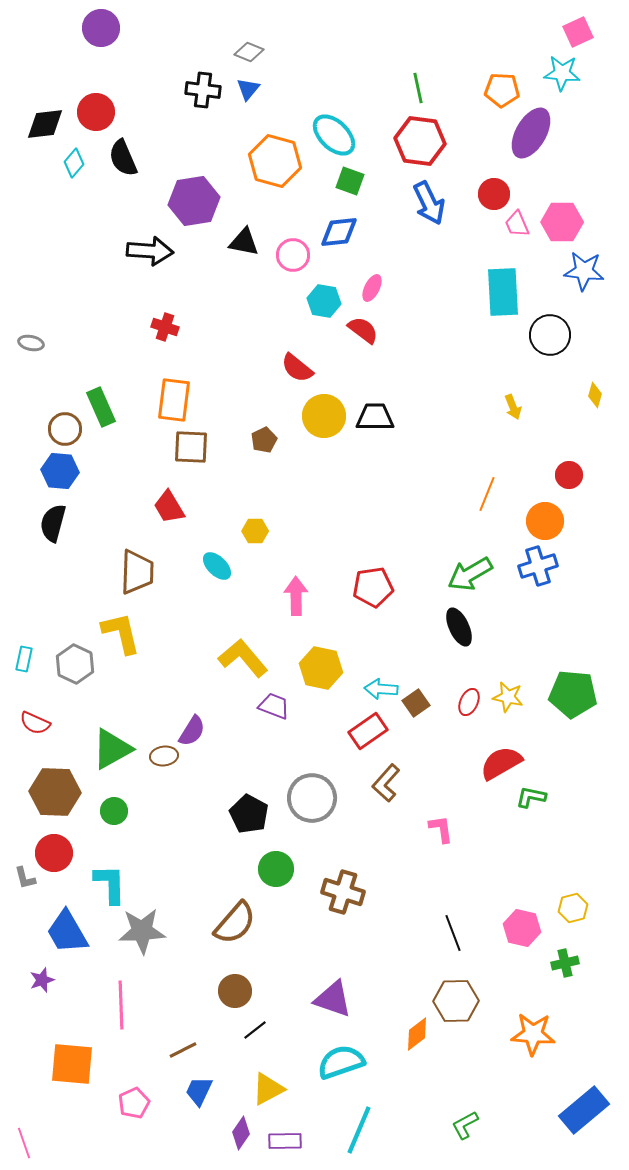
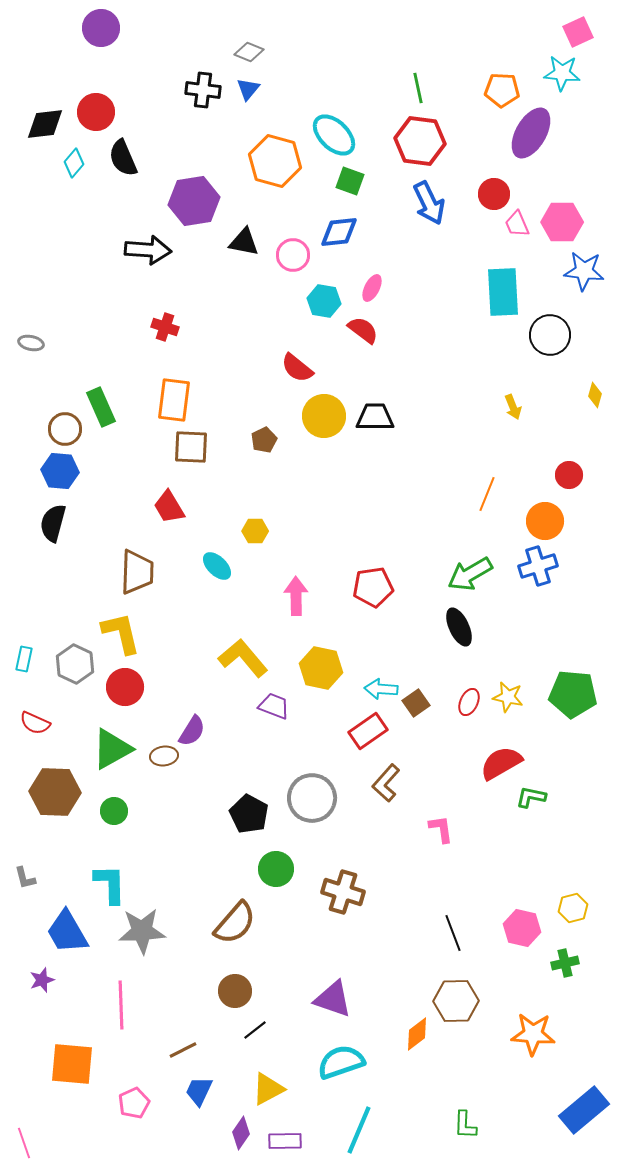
black arrow at (150, 251): moved 2 px left, 1 px up
red circle at (54, 853): moved 71 px right, 166 px up
green L-shape at (465, 1125): rotated 60 degrees counterclockwise
